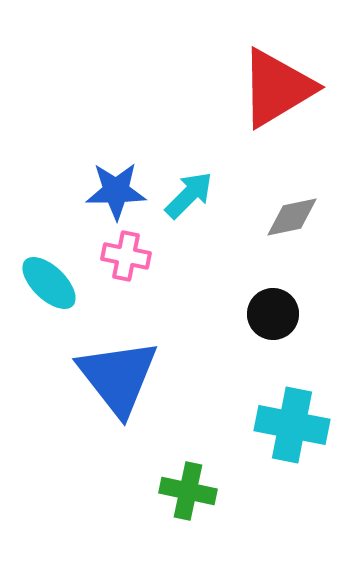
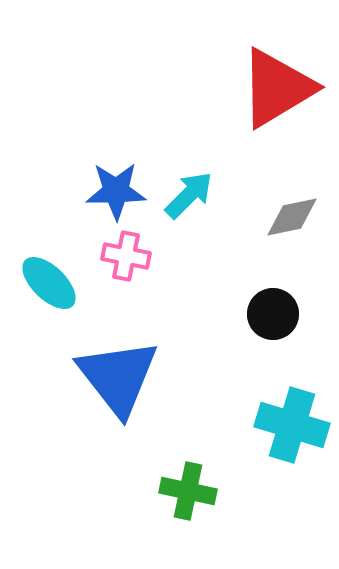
cyan cross: rotated 6 degrees clockwise
